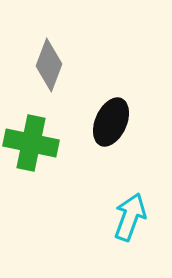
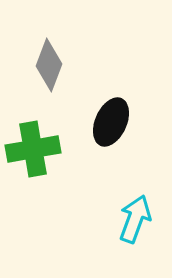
green cross: moved 2 px right, 6 px down; rotated 22 degrees counterclockwise
cyan arrow: moved 5 px right, 2 px down
